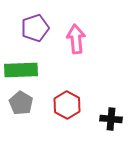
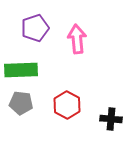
pink arrow: moved 1 px right
gray pentagon: rotated 25 degrees counterclockwise
